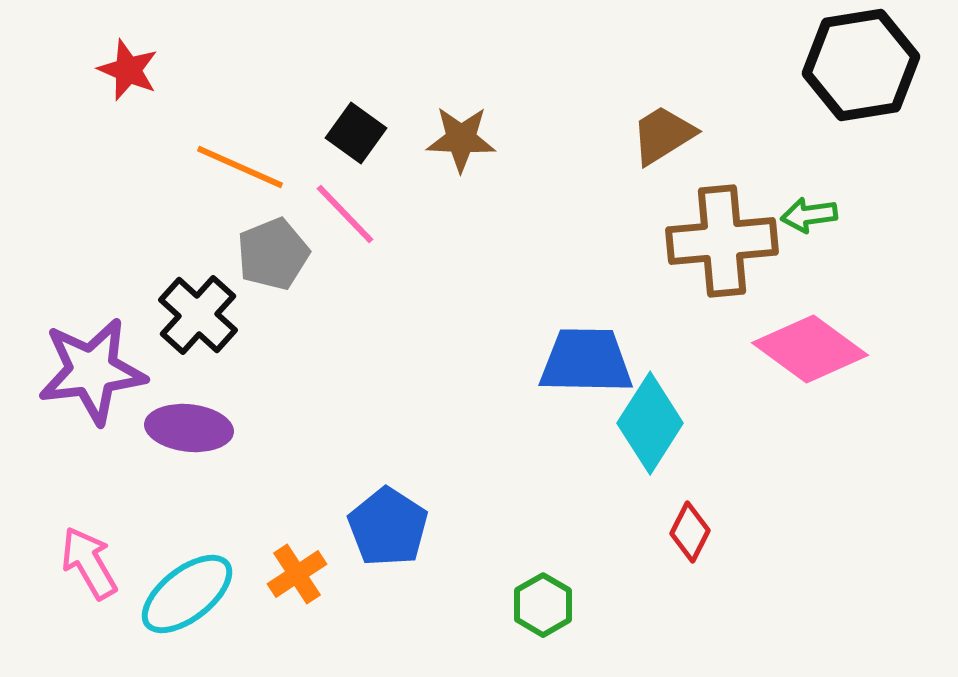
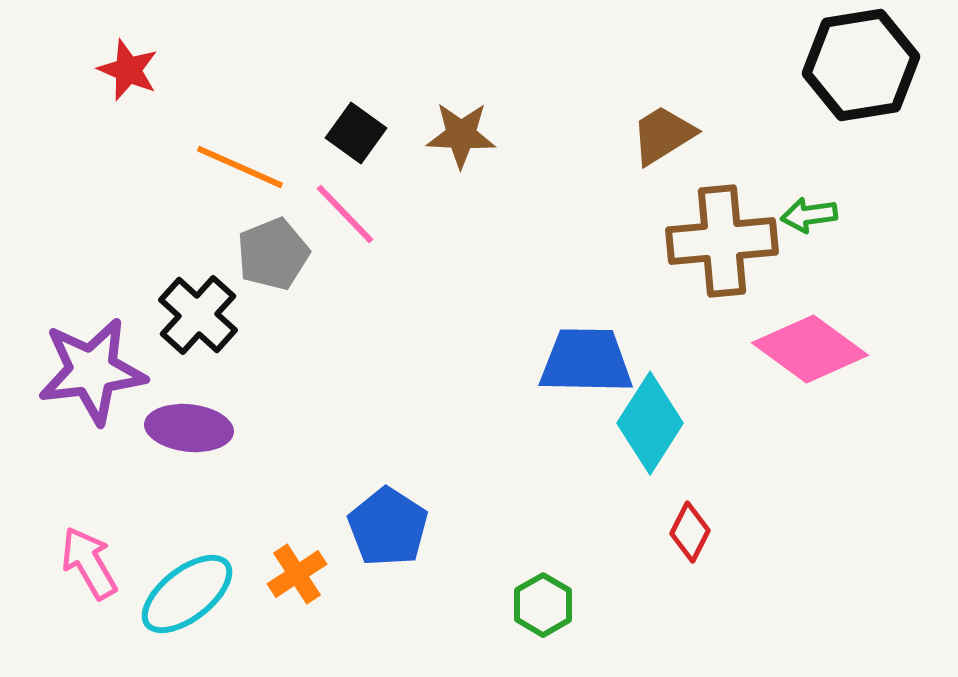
brown star: moved 4 px up
